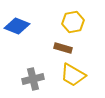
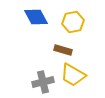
blue diamond: moved 19 px right, 9 px up; rotated 40 degrees clockwise
brown rectangle: moved 2 px down
gray cross: moved 10 px right, 3 px down
